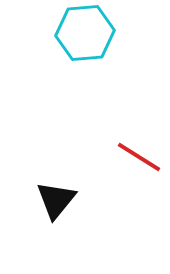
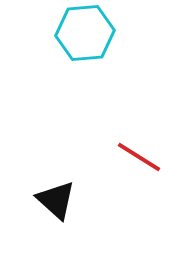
black triangle: rotated 27 degrees counterclockwise
